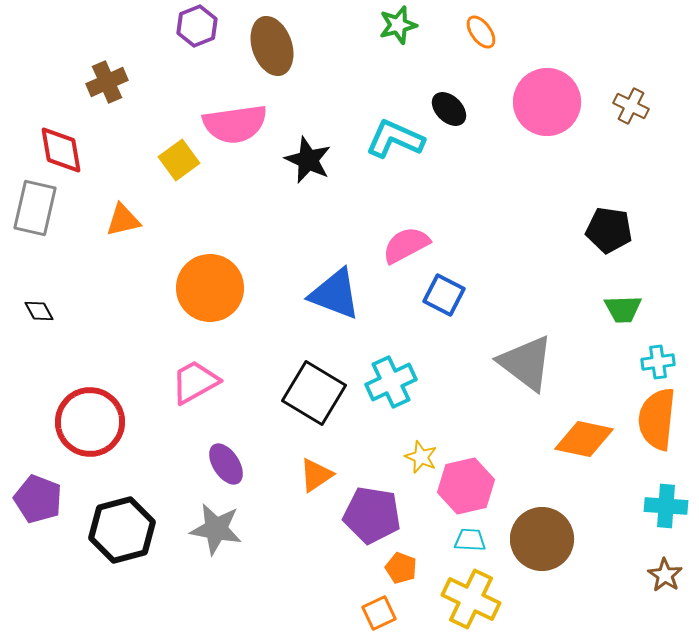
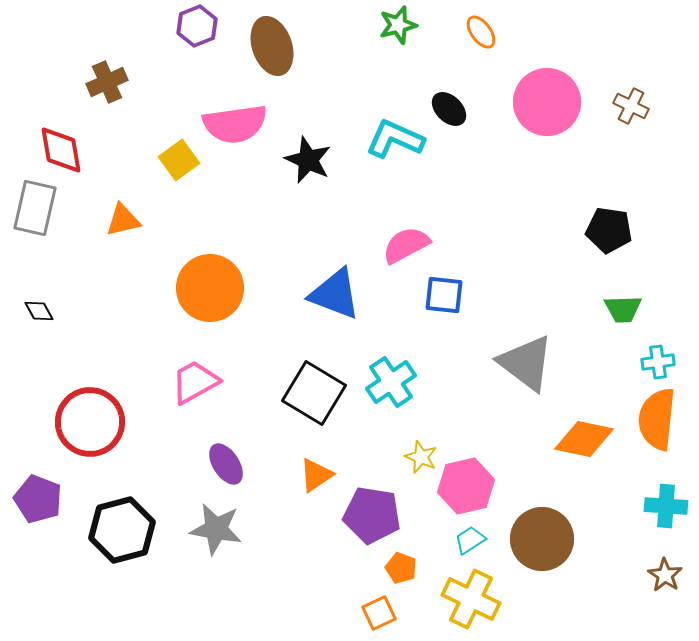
blue square at (444, 295): rotated 21 degrees counterclockwise
cyan cross at (391, 382): rotated 9 degrees counterclockwise
cyan trapezoid at (470, 540): rotated 36 degrees counterclockwise
